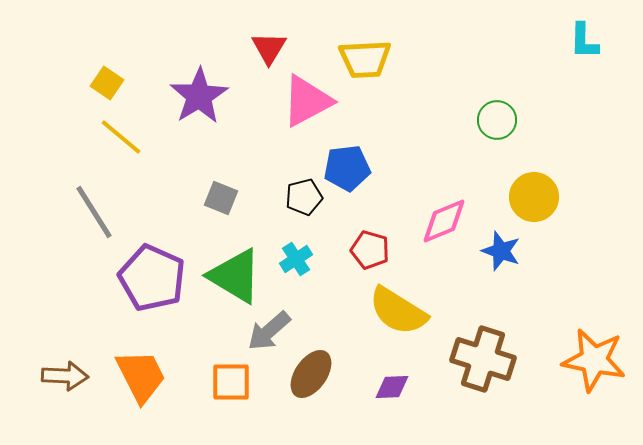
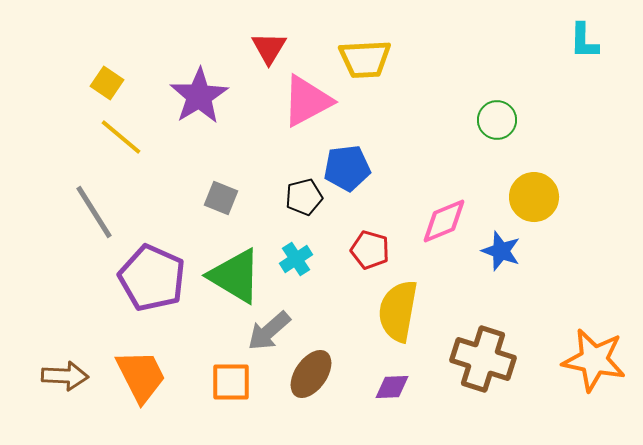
yellow semicircle: rotated 68 degrees clockwise
